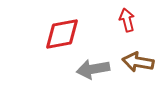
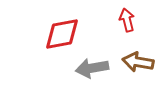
gray arrow: moved 1 px left, 1 px up
